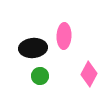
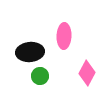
black ellipse: moved 3 px left, 4 px down
pink diamond: moved 2 px left, 1 px up
